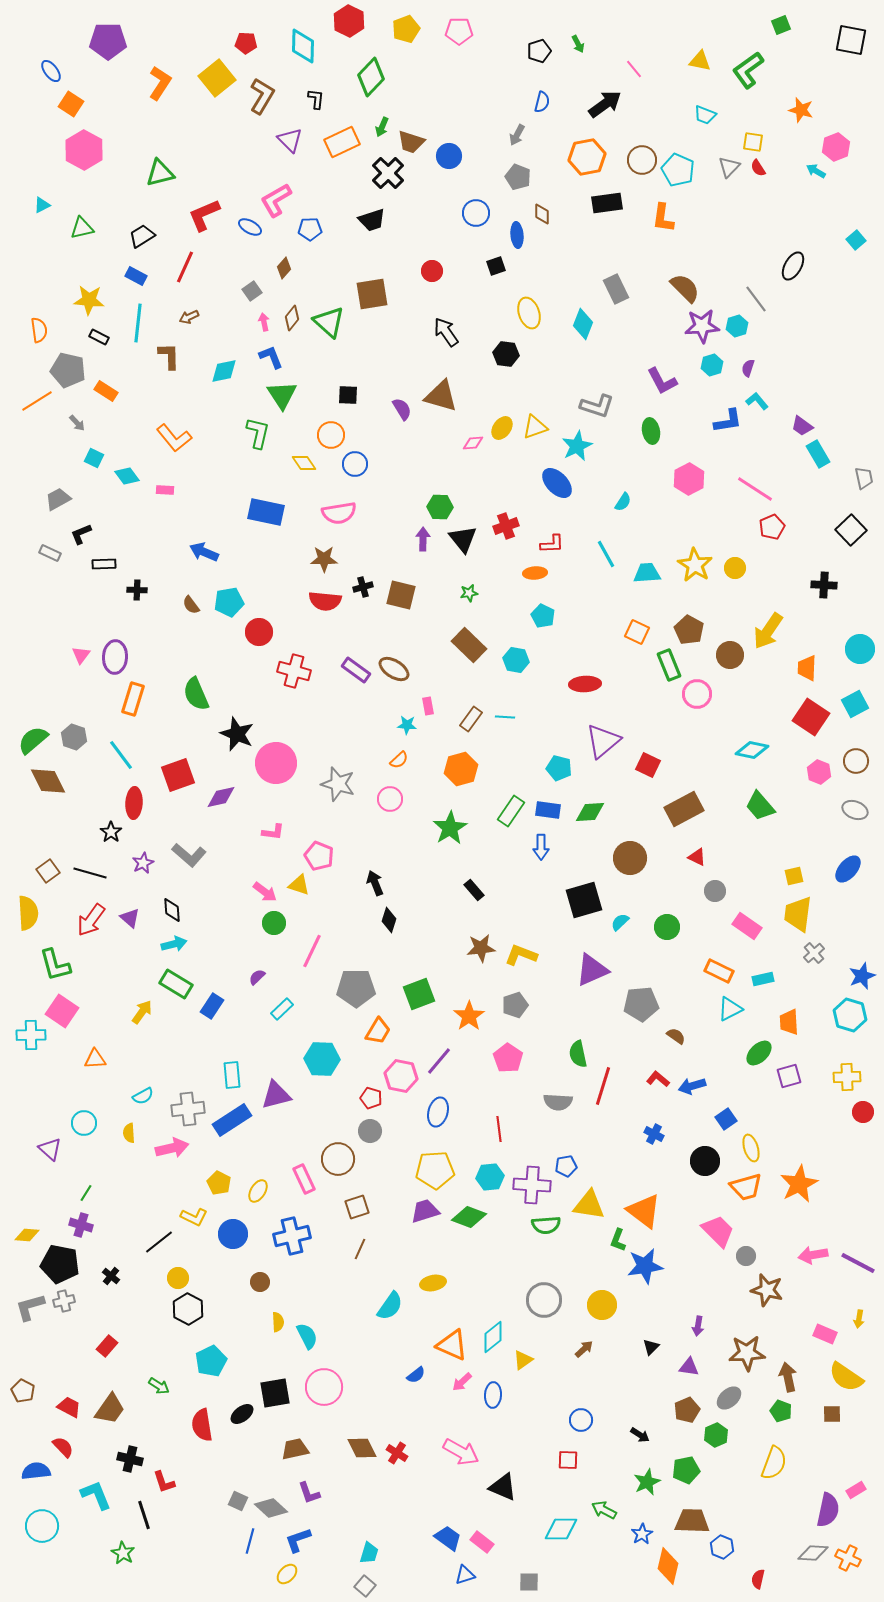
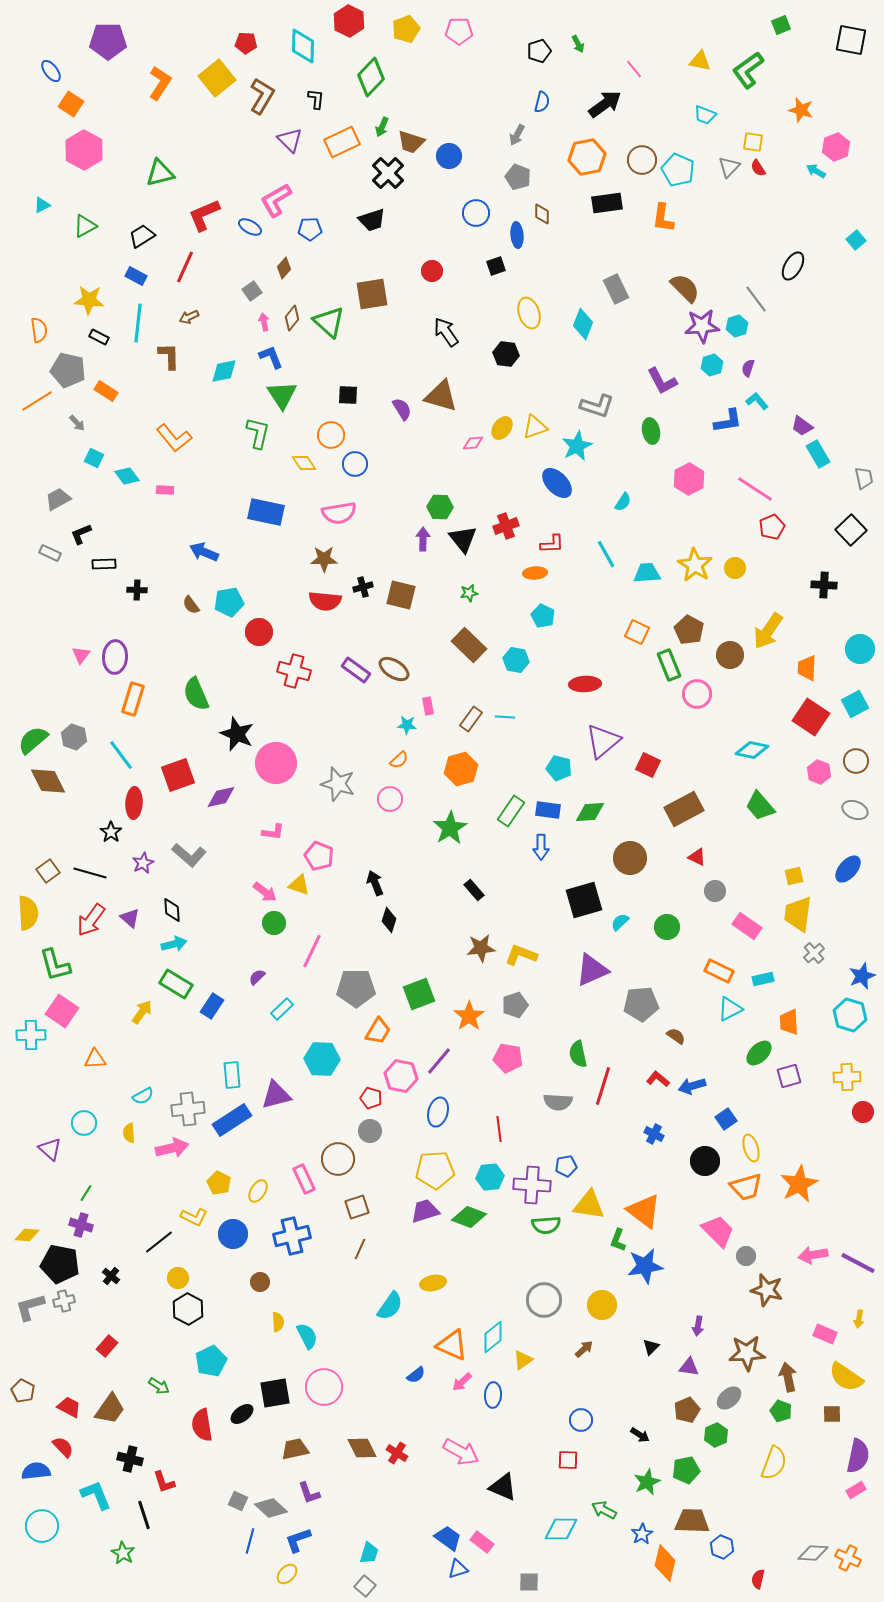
green triangle at (82, 228): moved 3 px right, 2 px up; rotated 15 degrees counterclockwise
pink pentagon at (508, 1058): rotated 24 degrees counterclockwise
purple semicircle at (828, 1510): moved 30 px right, 54 px up
orange diamond at (668, 1566): moved 3 px left, 3 px up
blue triangle at (465, 1575): moved 7 px left, 6 px up
